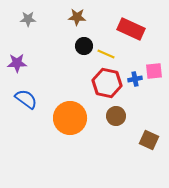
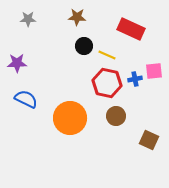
yellow line: moved 1 px right, 1 px down
blue semicircle: rotated 10 degrees counterclockwise
